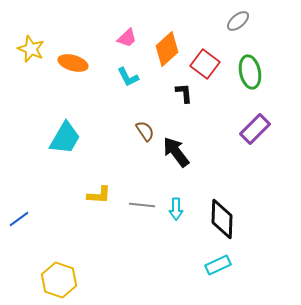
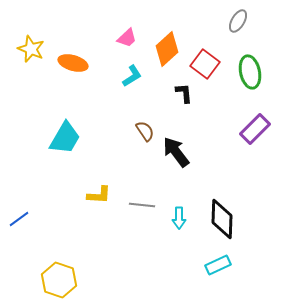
gray ellipse: rotated 20 degrees counterclockwise
cyan L-shape: moved 4 px right, 1 px up; rotated 95 degrees counterclockwise
cyan arrow: moved 3 px right, 9 px down
